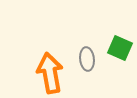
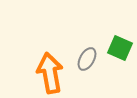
gray ellipse: rotated 35 degrees clockwise
